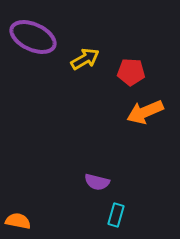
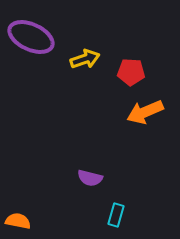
purple ellipse: moved 2 px left
yellow arrow: rotated 12 degrees clockwise
purple semicircle: moved 7 px left, 4 px up
